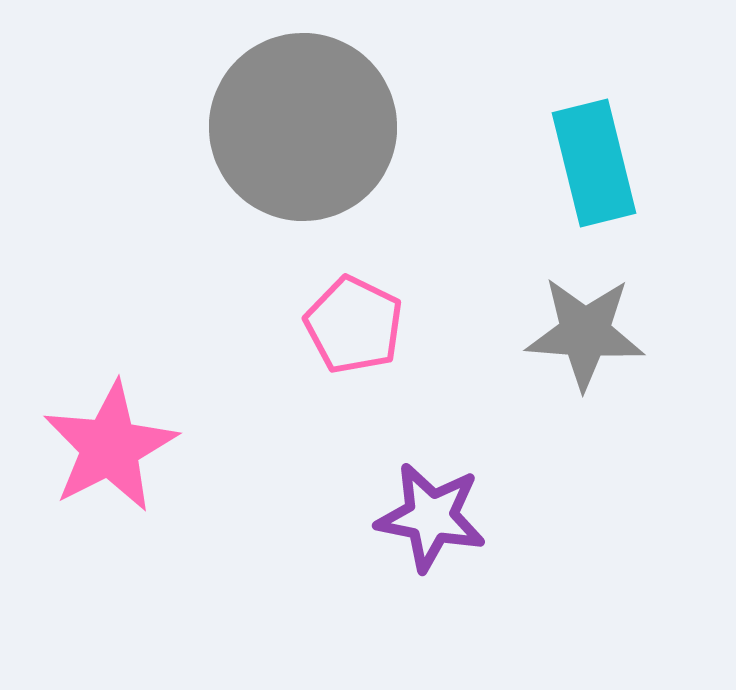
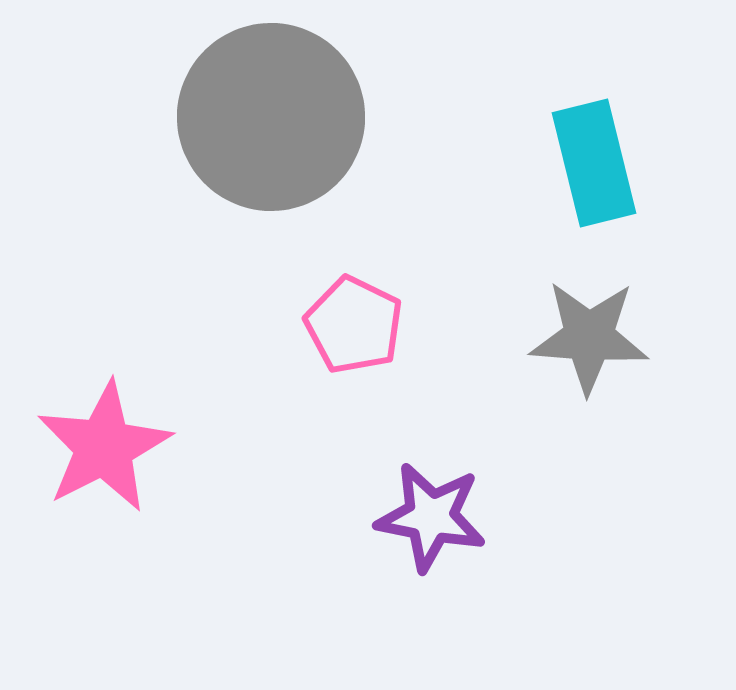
gray circle: moved 32 px left, 10 px up
gray star: moved 4 px right, 4 px down
pink star: moved 6 px left
